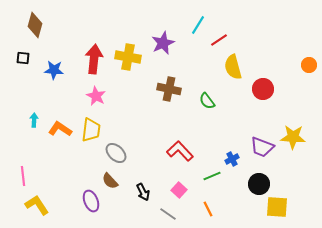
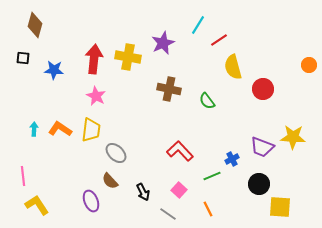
cyan arrow: moved 9 px down
yellow square: moved 3 px right
